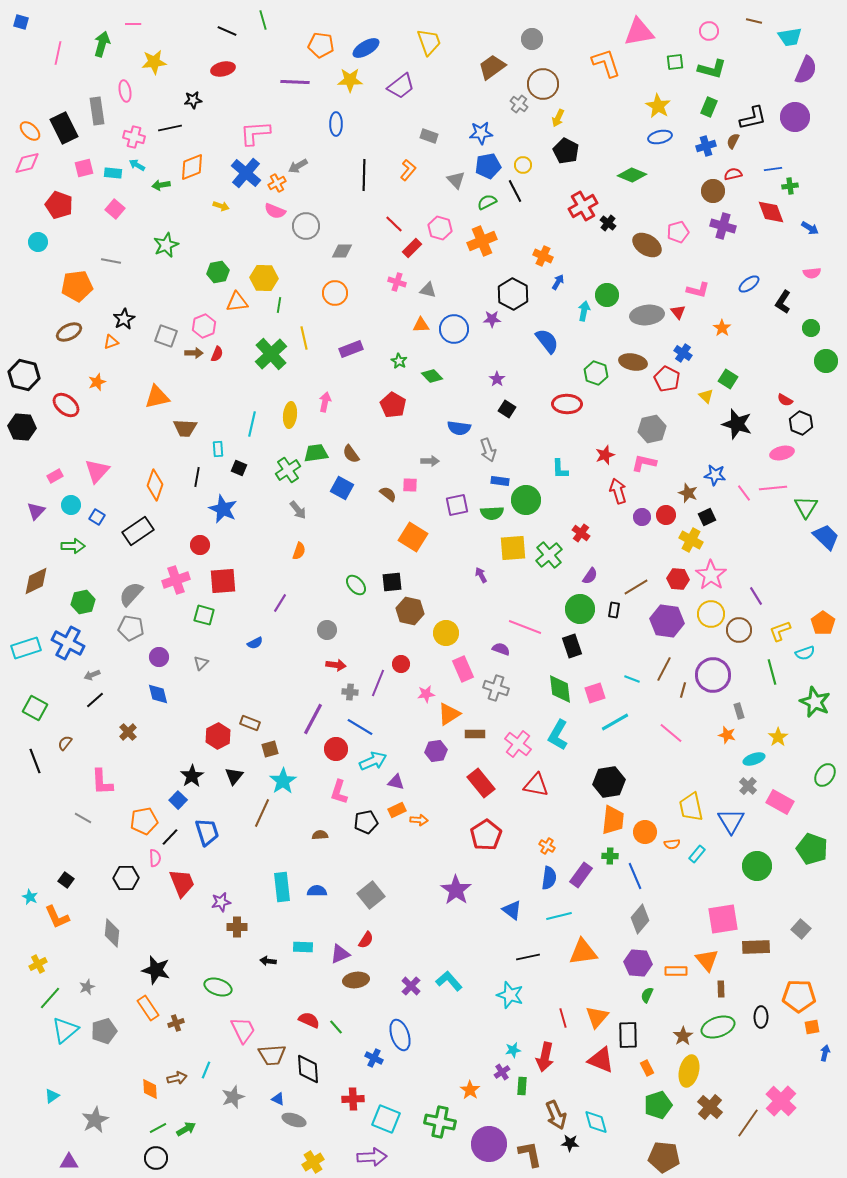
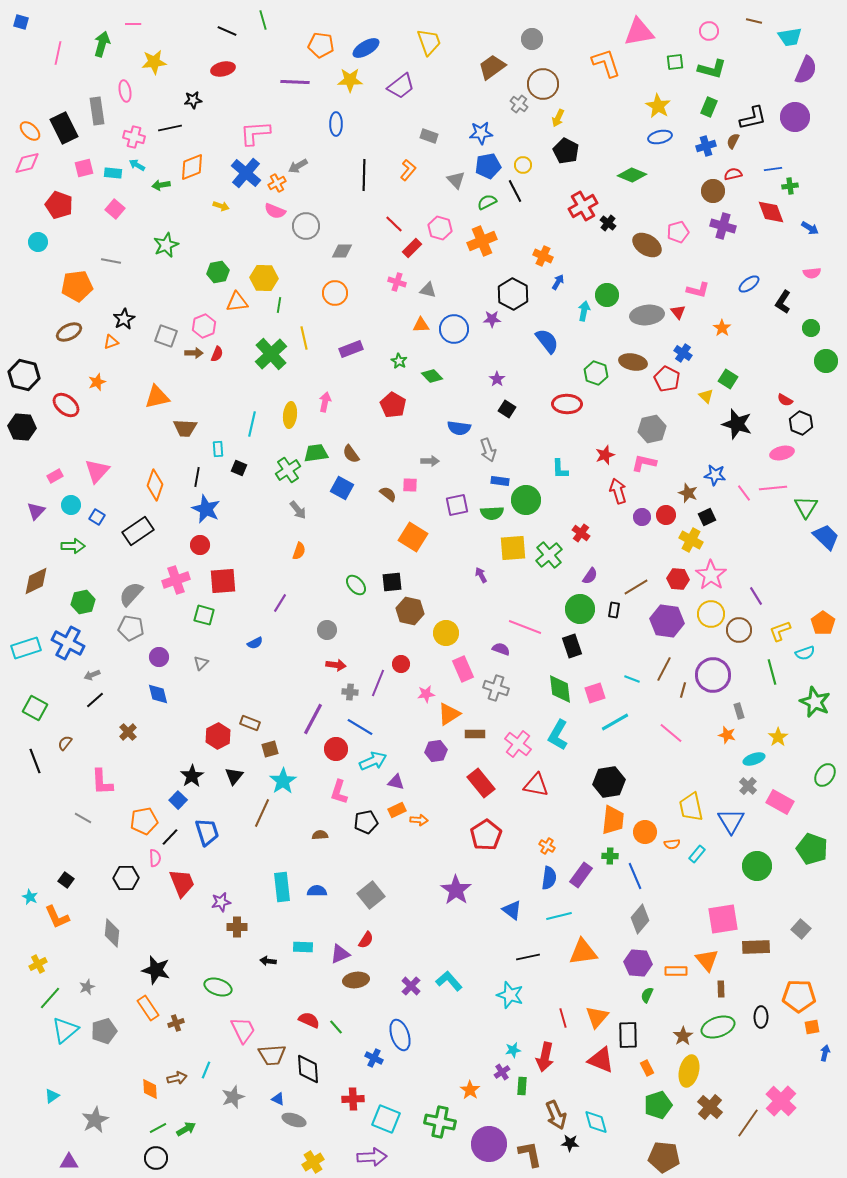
blue star at (223, 509): moved 17 px left
